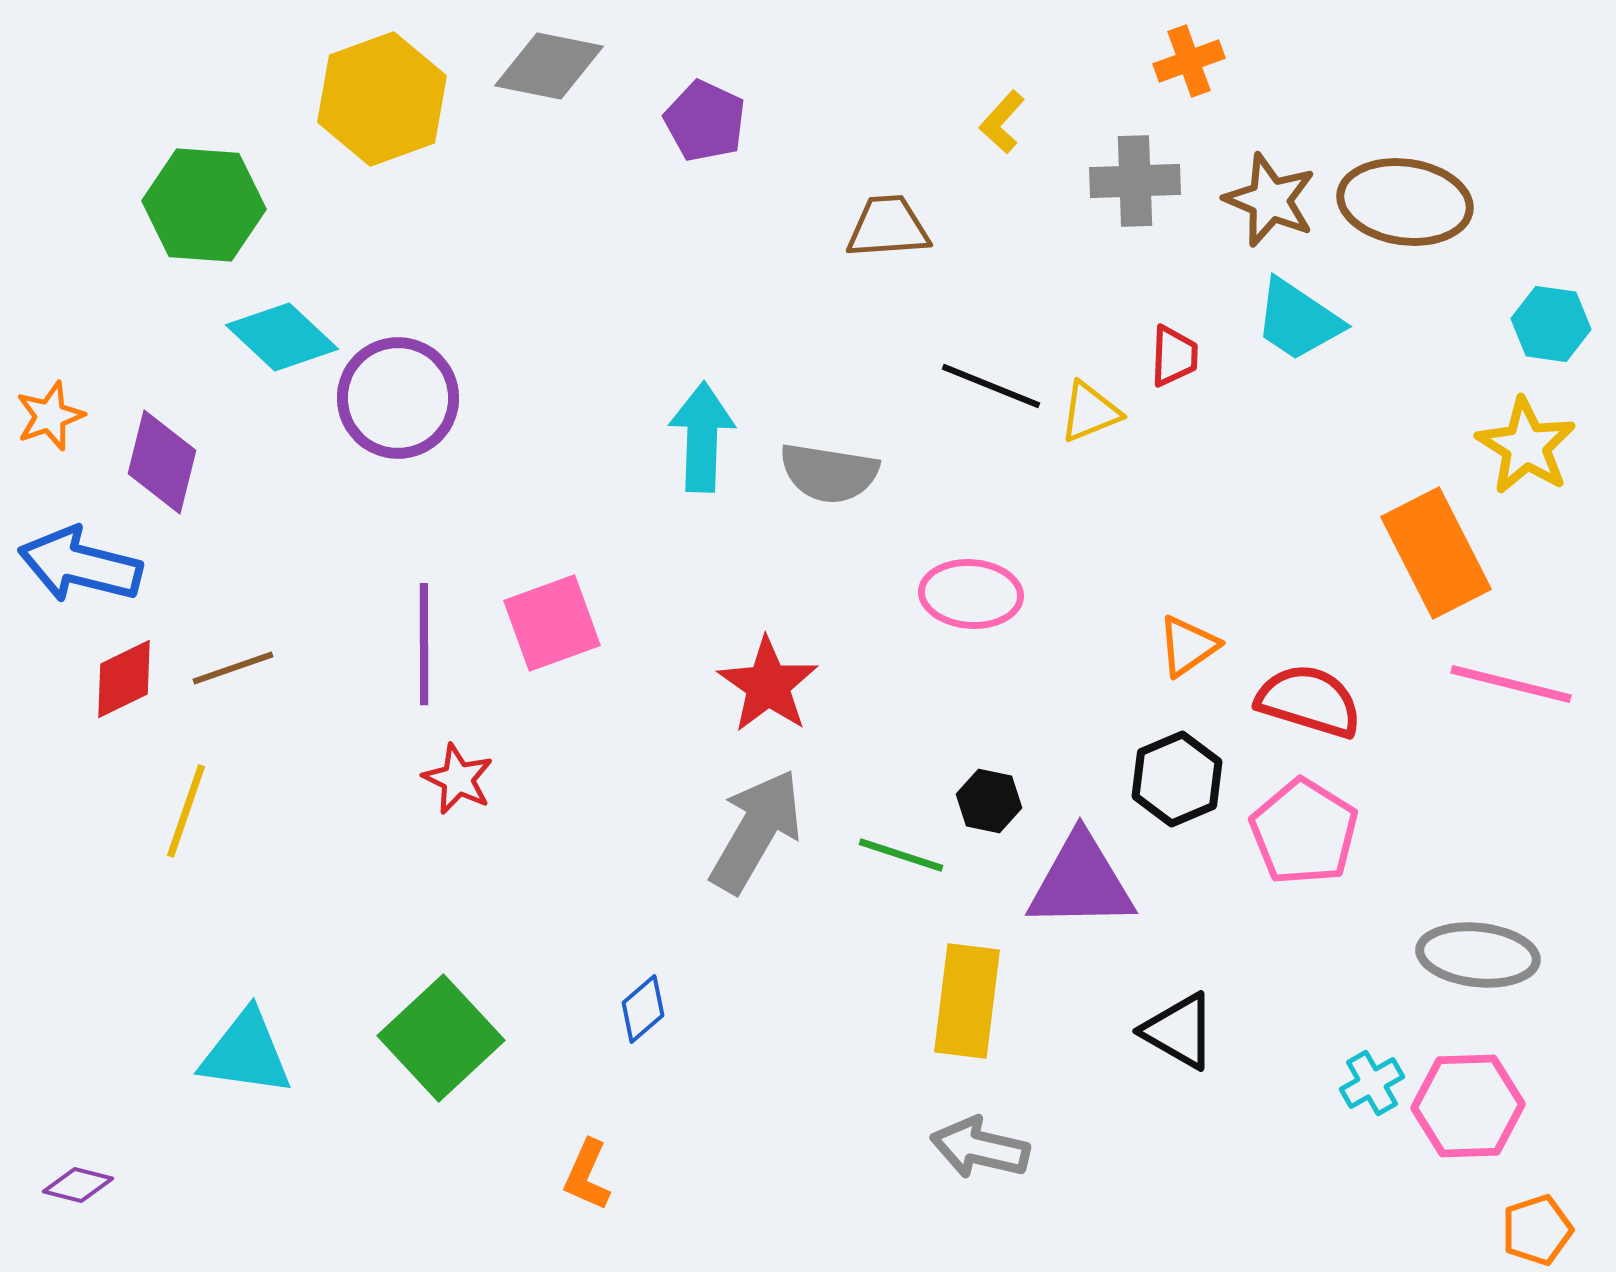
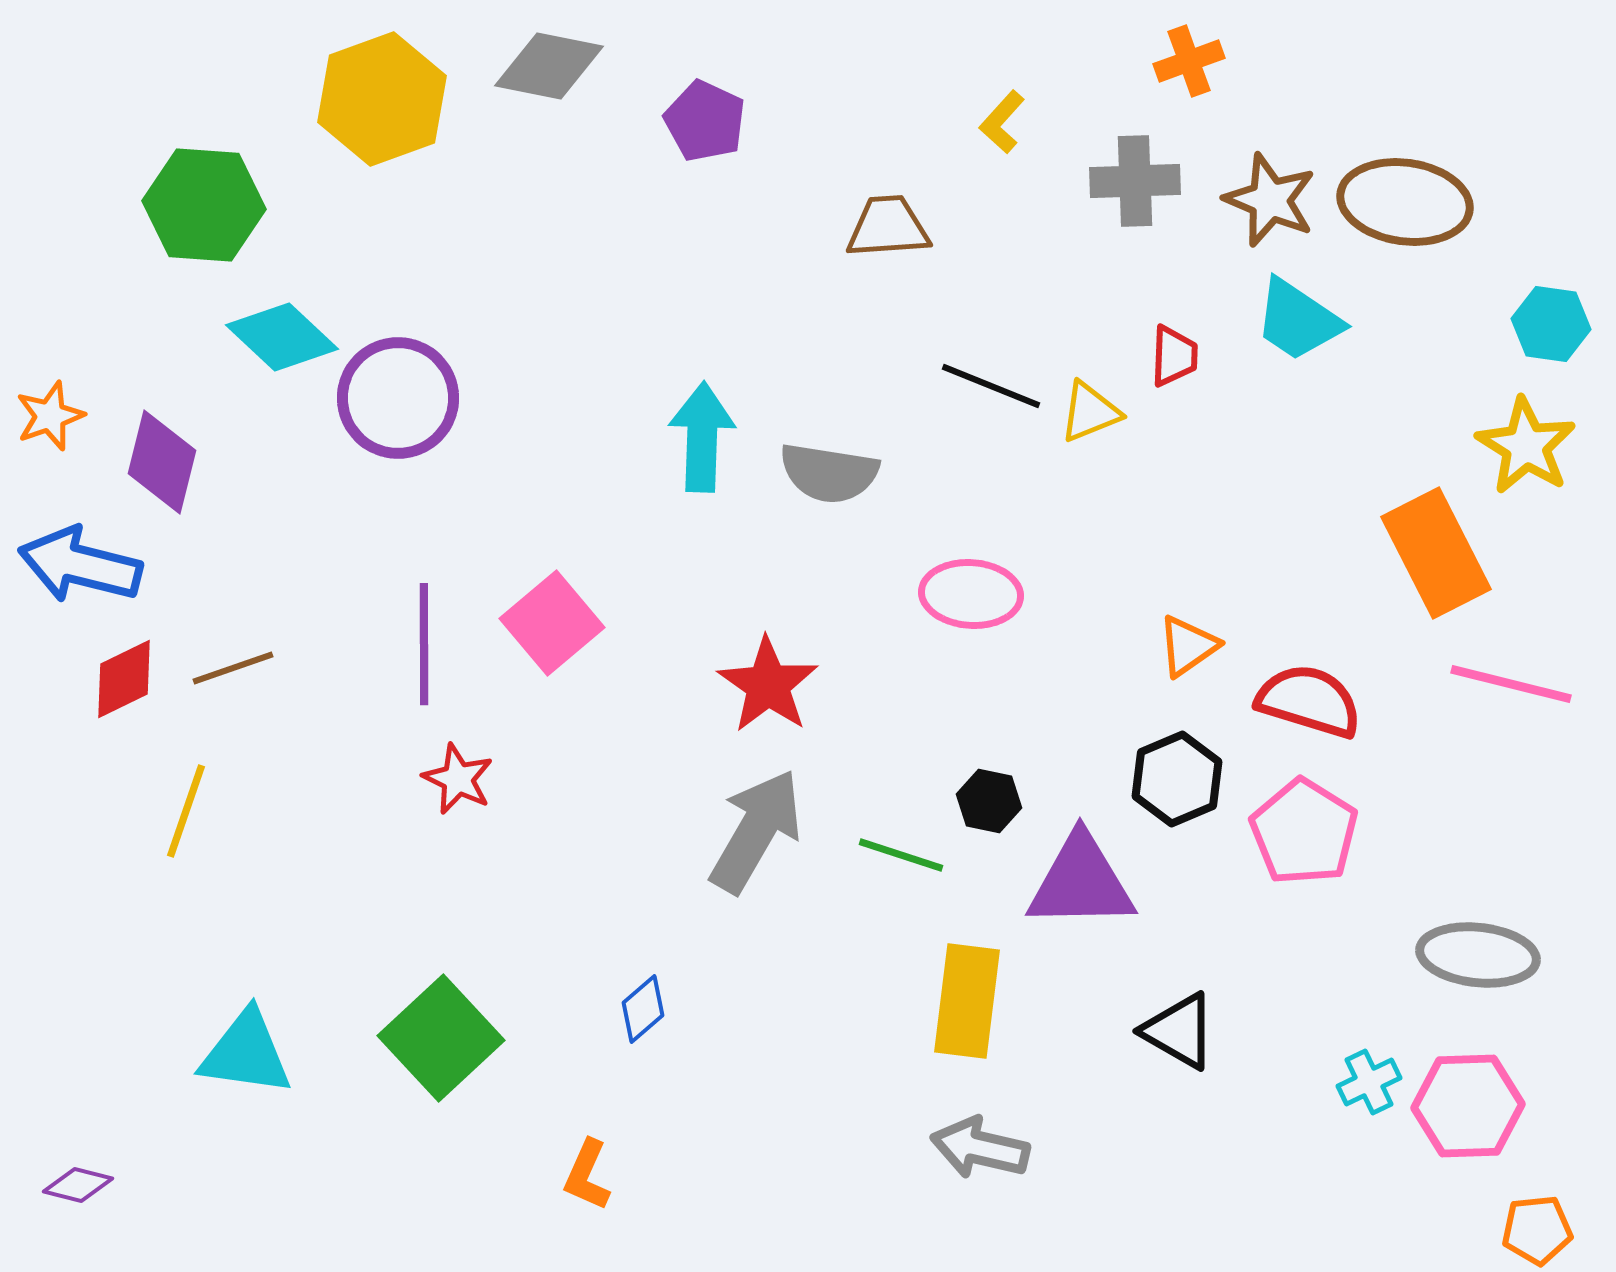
pink square at (552, 623): rotated 20 degrees counterclockwise
cyan cross at (1372, 1083): moved 3 px left, 1 px up; rotated 4 degrees clockwise
orange pentagon at (1537, 1230): rotated 12 degrees clockwise
